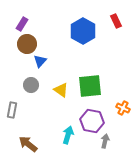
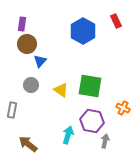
purple rectangle: rotated 24 degrees counterclockwise
green square: rotated 15 degrees clockwise
